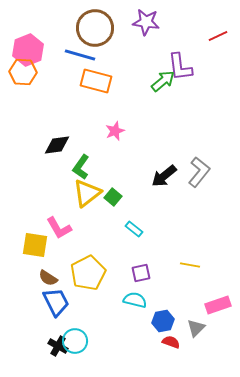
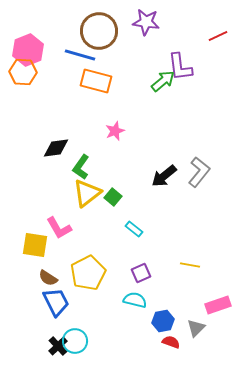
brown circle: moved 4 px right, 3 px down
black diamond: moved 1 px left, 3 px down
purple square: rotated 12 degrees counterclockwise
black cross: rotated 18 degrees clockwise
